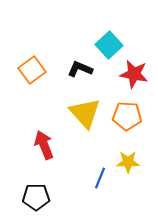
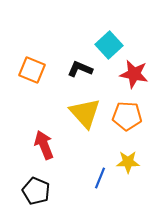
orange square: rotated 32 degrees counterclockwise
black pentagon: moved 6 px up; rotated 24 degrees clockwise
